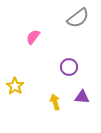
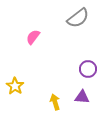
purple circle: moved 19 px right, 2 px down
